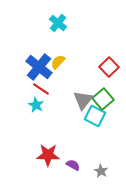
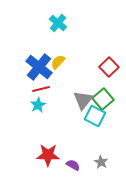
red line: rotated 48 degrees counterclockwise
cyan star: moved 2 px right; rotated 14 degrees clockwise
gray star: moved 9 px up
